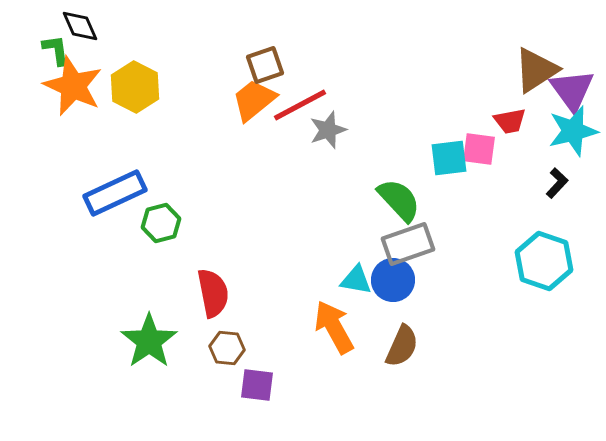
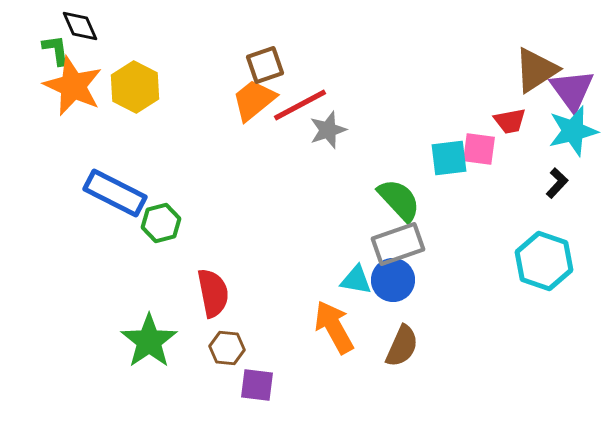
blue rectangle: rotated 52 degrees clockwise
gray rectangle: moved 10 px left
